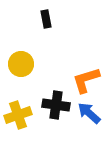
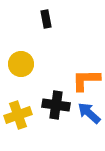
orange L-shape: rotated 16 degrees clockwise
